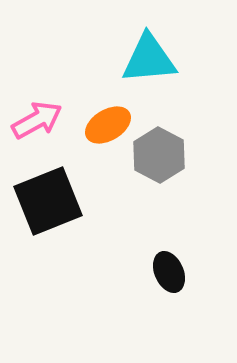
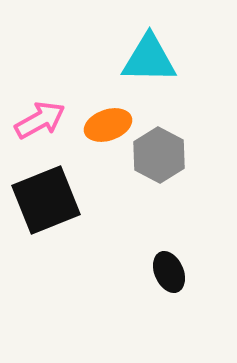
cyan triangle: rotated 6 degrees clockwise
pink arrow: moved 3 px right
orange ellipse: rotated 12 degrees clockwise
black square: moved 2 px left, 1 px up
